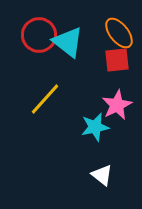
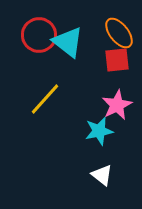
cyan star: moved 4 px right, 4 px down
